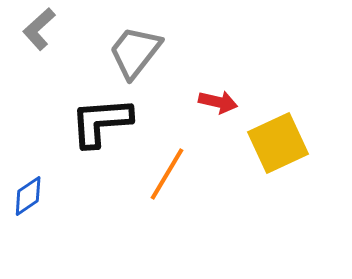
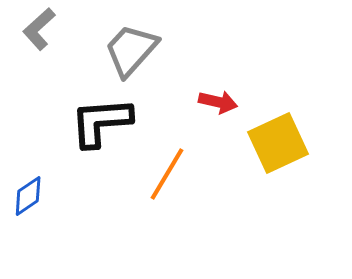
gray trapezoid: moved 4 px left, 2 px up; rotated 4 degrees clockwise
